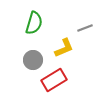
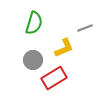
red rectangle: moved 2 px up
